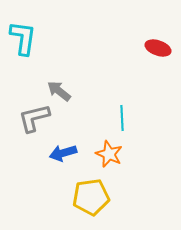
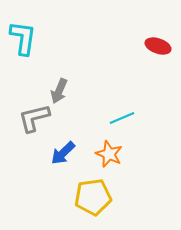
red ellipse: moved 2 px up
gray arrow: rotated 105 degrees counterclockwise
cyan line: rotated 70 degrees clockwise
blue arrow: rotated 28 degrees counterclockwise
yellow pentagon: moved 2 px right
